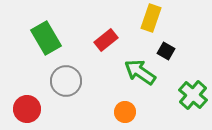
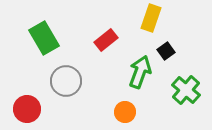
green rectangle: moved 2 px left
black square: rotated 24 degrees clockwise
green arrow: rotated 76 degrees clockwise
green cross: moved 7 px left, 5 px up
